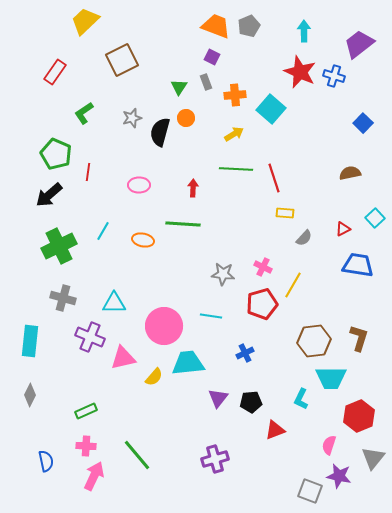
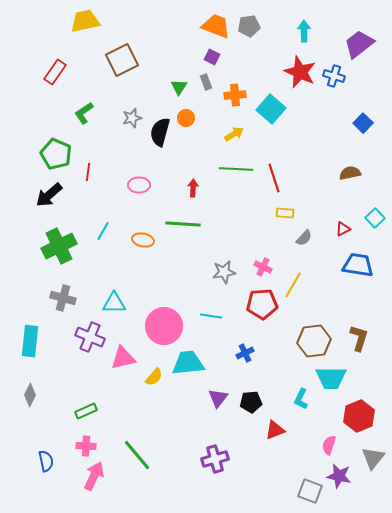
yellow trapezoid at (85, 21): rotated 32 degrees clockwise
gray pentagon at (249, 26): rotated 15 degrees clockwise
gray star at (223, 274): moved 1 px right, 2 px up; rotated 15 degrees counterclockwise
red pentagon at (262, 304): rotated 12 degrees clockwise
